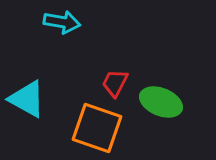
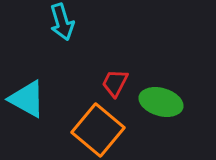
cyan arrow: rotated 63 degrees clockwise
green ellipse: rotated 6 degrees counterclockwise
orange square: moved 1 px right, 2 px down; rotated 21 degrees clockwise
